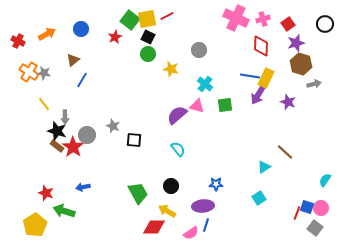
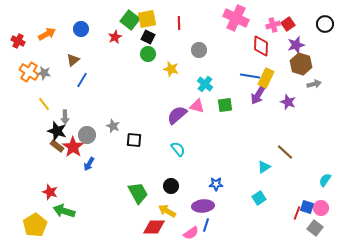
red line at (167, 16): moved 12 px right, 7 px down; rotated 64 degrees counterclockwise
pink cross at (263, 19): moved 10 px right, 6 px down
purple star at (296, 43): moved 2 px down
blue arrow at (83, 187): moved 6 px right, 23 px up; rotated 48 degrees counterclockwise
red star at (46, 193): moved 4 px right, 1 px up
